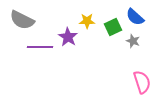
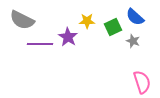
purple line: moved 3 px up
